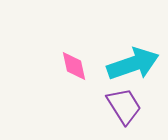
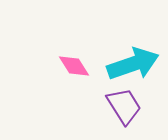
pink diamond: rotated 20 degrees counterclockwise
